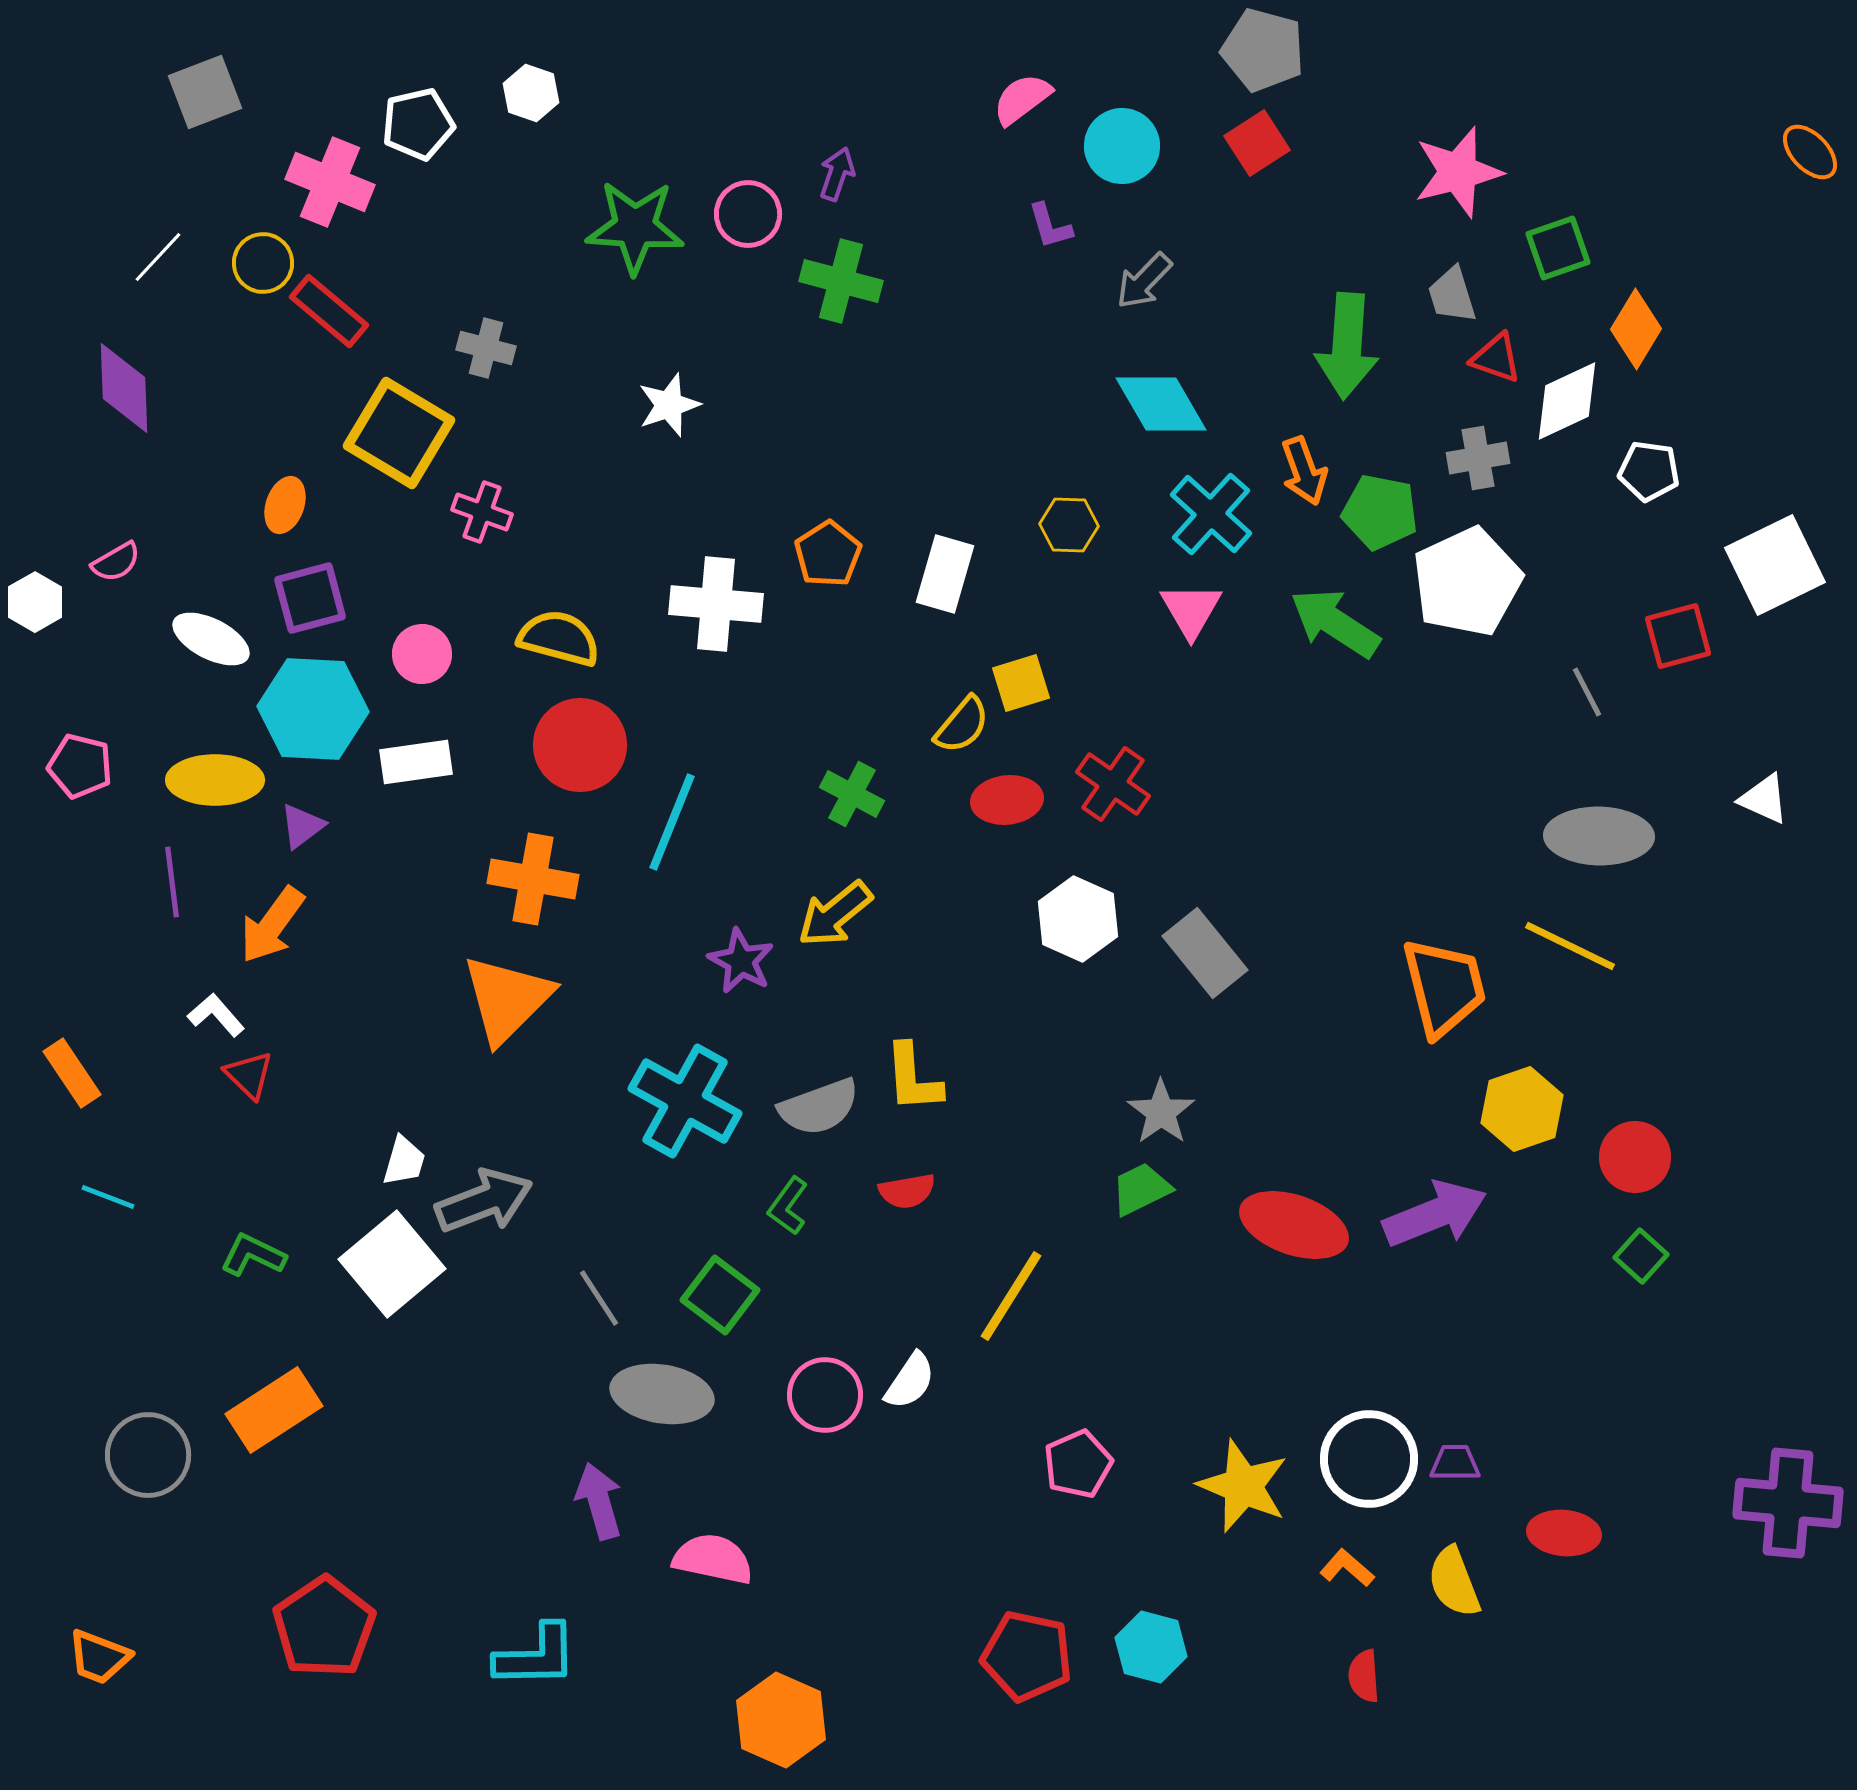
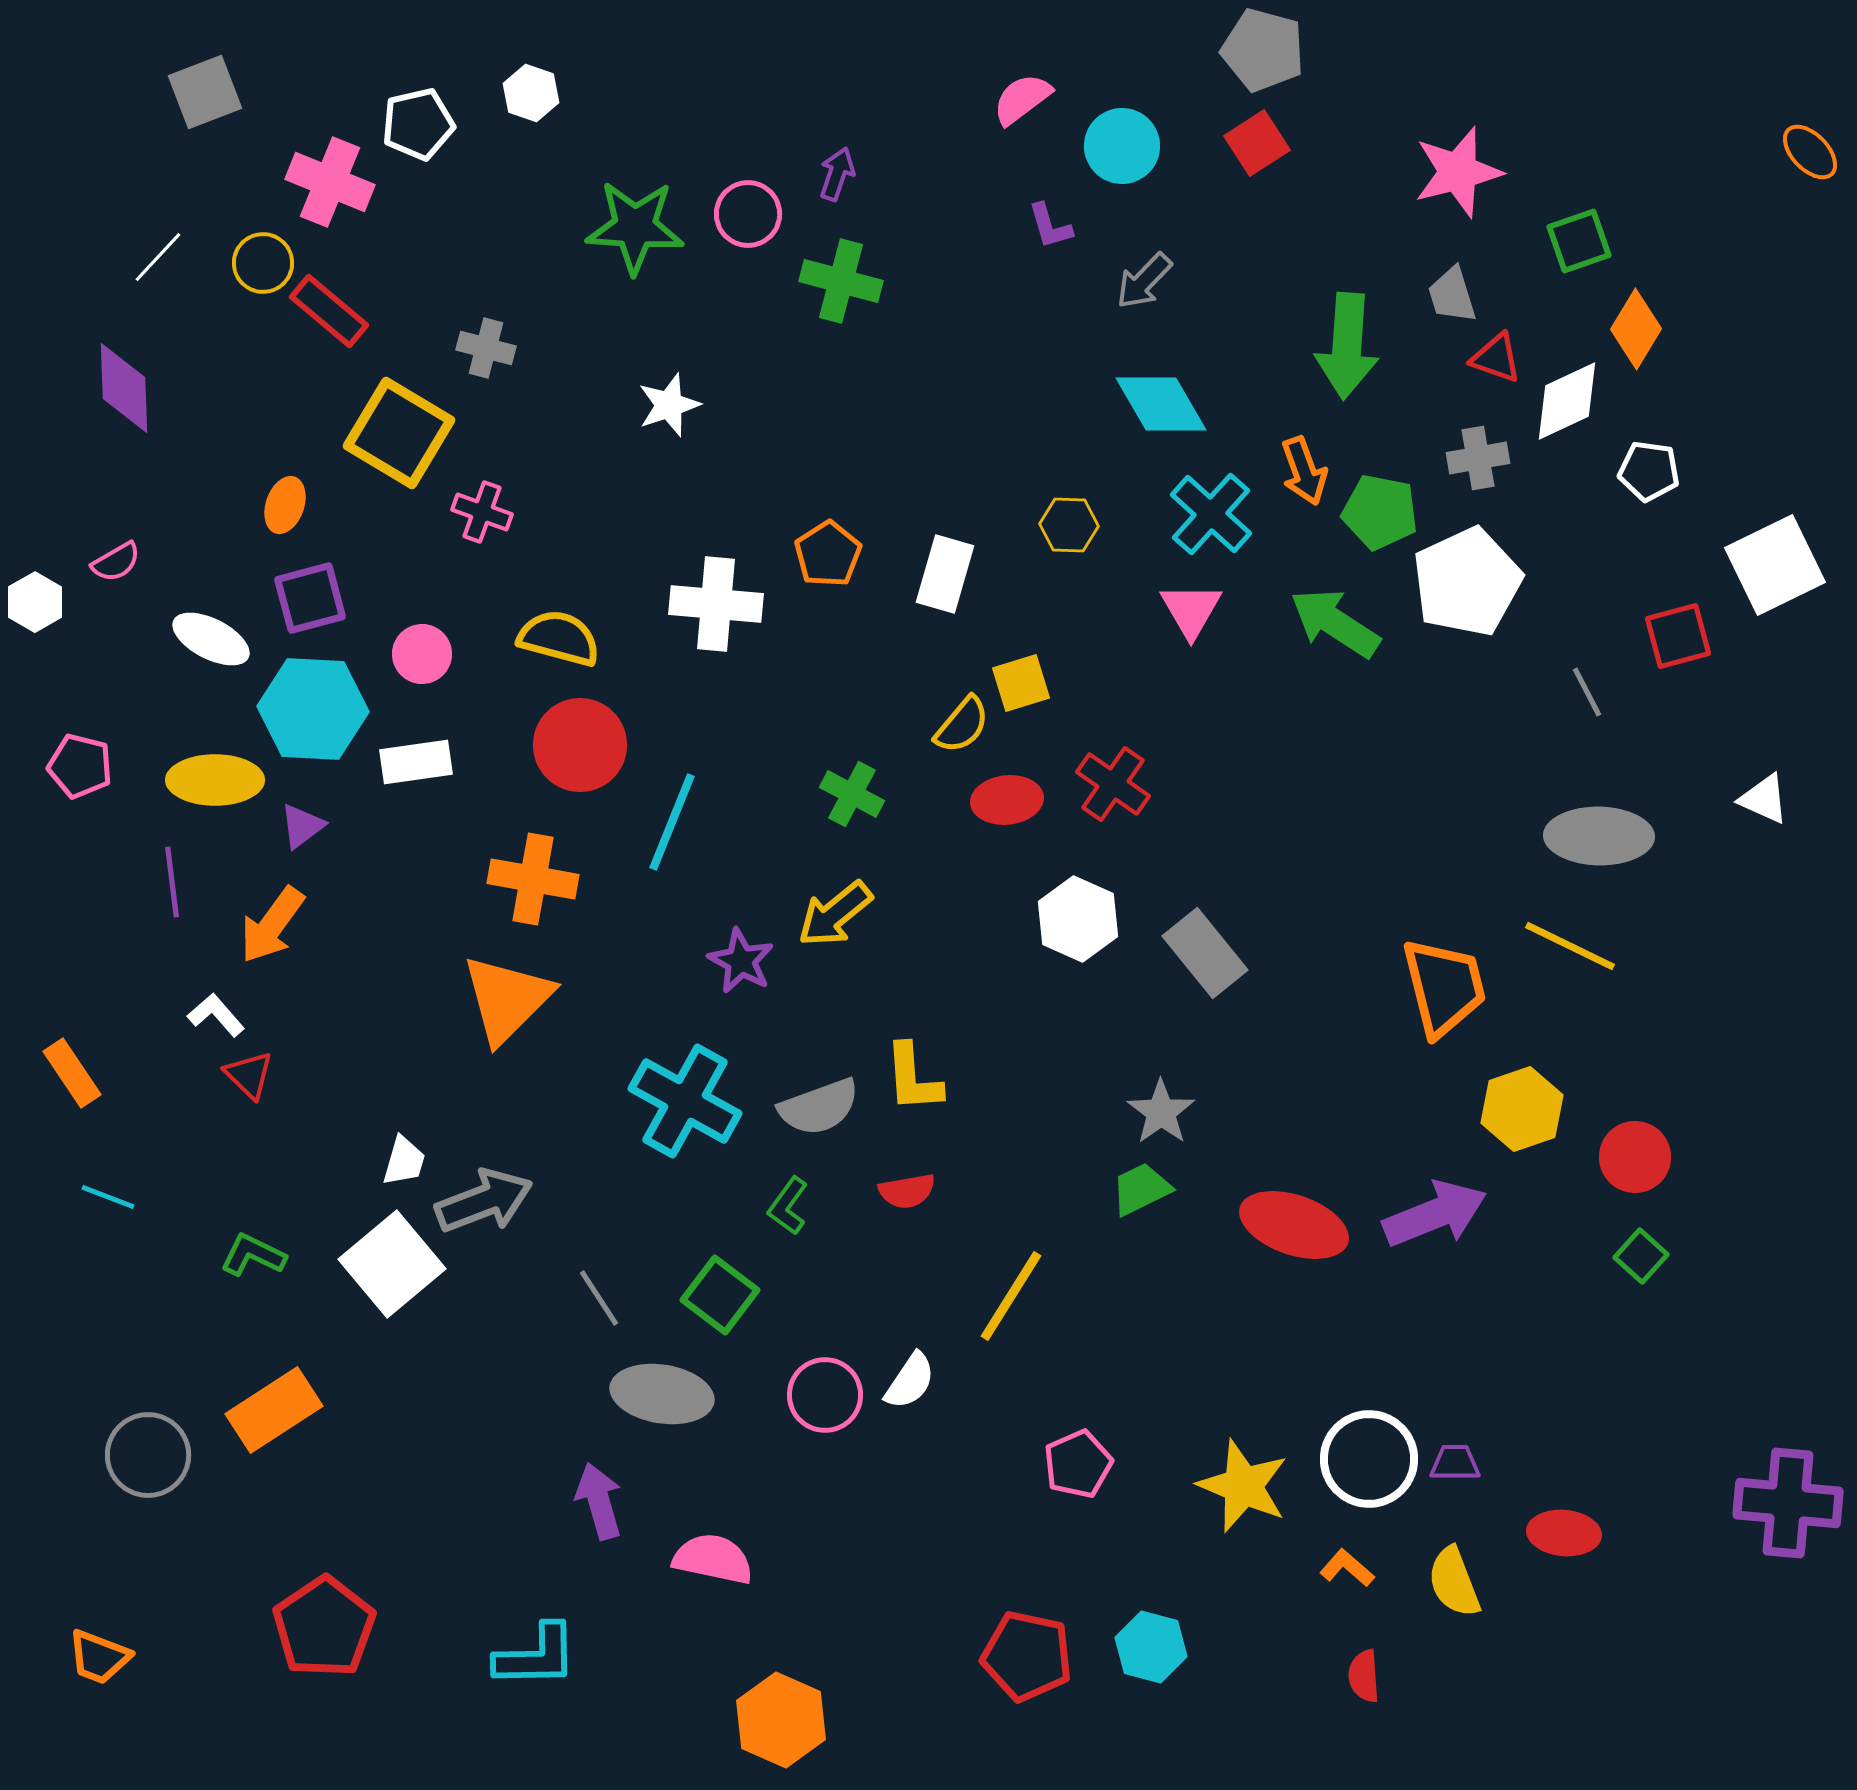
green square at (1558, 248): moved 21 px right, 7 px up
